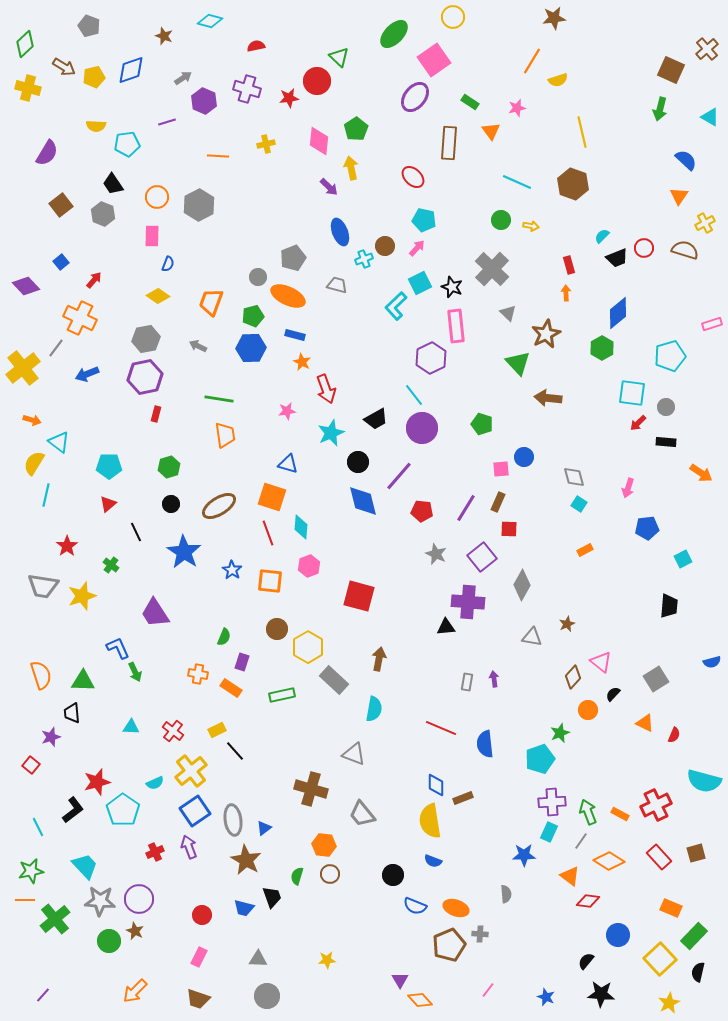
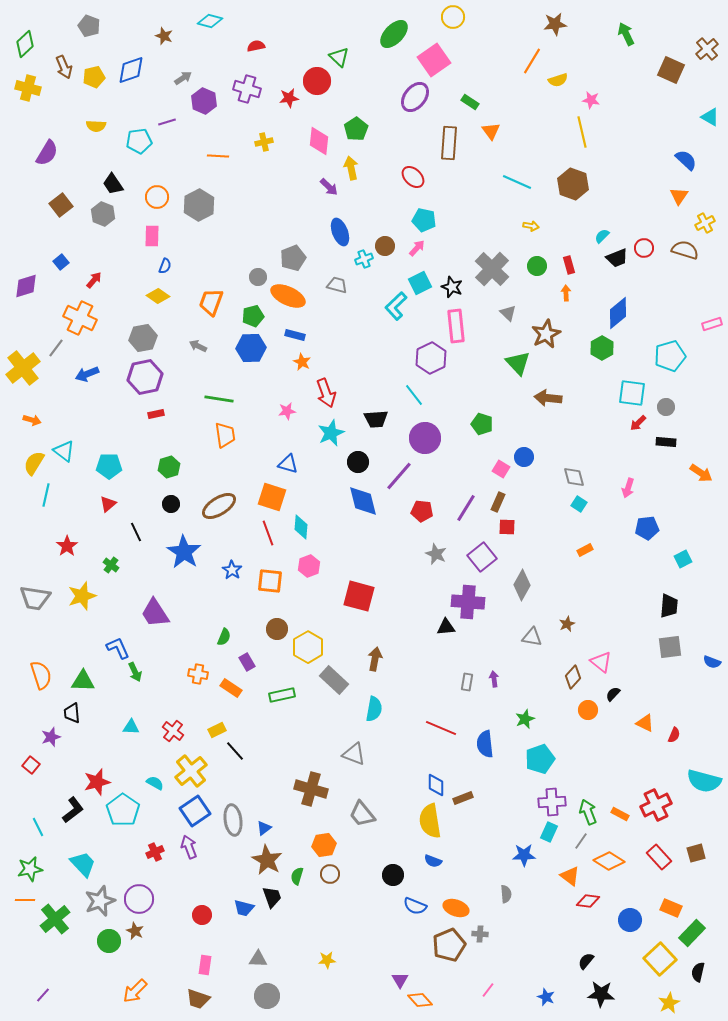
brown star at (554, 18): moved 1 px right, 6 px down
brown arrow at (64, 67): rotated 35 degrees clockwise
pink star at (517, 108): moved 74 px right, 8 px up; rotated 24 degrees clockwise
green arrow at (660, 109): moved 34 px left, 75 px up; rotated 140 degrees clockwise
cyan pentagon at (127, 144): moved 12 px right, 3 px up
yellow cross at (266, 144): moved 2 px left, 2 px up
green circle at (501, 220): moved 36 px right, 46 px down
blue semicircle at (168, 264): moved 3 px left, 2 px down
purple diamond at (26, 286): rotated 64 degrees counterclockwise
gray hexagon at (146, 339): moved 3 px left, 1 px up
red arrow at (326, 389): moved 4 px down
red rectangle at (156, 414): rotated 63 degrees clockwise
black trapezoid at (376, 419): rotated 25 degrees clockwise
purple circle at (422, 428): moved 3 px right, 10 px down
cyan triangle at (59, 442): moved 5 px right, 9 px down
pink square at (501, 469): rotated 36 degrees clockwise
red square at (509, 529): moved 2 px left, 2 px up
gray trapezoid at (43, 586): moved 8 px left, 12 px down
brown arrow at (379, 659): moved 4 px left
purple rectangle at (242, 662): moved 5 px right; rotated 48 degrees counterclockwise
blue semicircle at (712, 662): rotated 36 degrees clockwise
gray square at (656, 679): moved 14 px right, 32 px up; rotated 25 degrees clockwise
green star at (560, 733): moved 35 px left, 14 px up
cyan semicircle at (155, 783): rotated 126 degrees counterclockwise
orange hexagon at (324, 845): rotated 15 degrees counterclockwise
brown star at (246, 860): moved 21 px right
cyan trapezoid at (85, 866): moved 2 px left, 2 px up
green star at (31, 871): moved 1 px left, 2 px up
gray star at (100, 901): rotated 24 degrees counterclockwise
blue circle at (618, 935): moved 12 px right, 15 px up
green rectangle at (694, 936): moved 2 px left, 3 px up
pink rectangle at (199, 957): moved 6 px right, 8 px down; rotated 18 degrees counterclockwise
